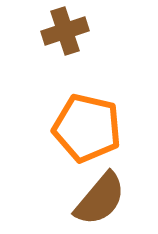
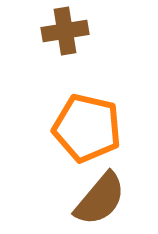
brown cross: rotated 9 degrees clockwise
